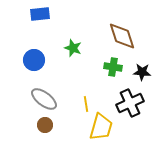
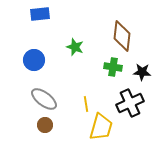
brown diamond: rotated 24 degrees clockwise
green star: moved 2 px right, 1 px up
